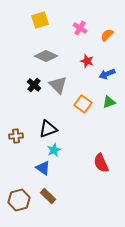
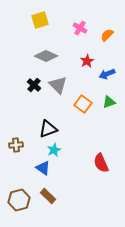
red star: rotated 24 degrees clockwise
brown cross: moved 9 px down
